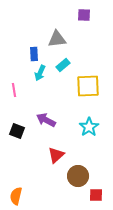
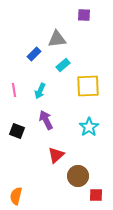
blue rectangle: rotated 48 degrees clockwise
cyan arrow: moved 18 px down
purple arrow: rotated 36 degrees clockwise
